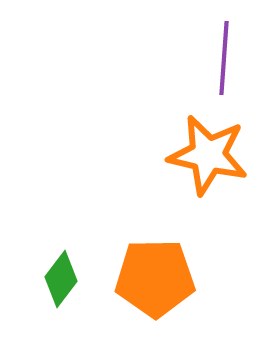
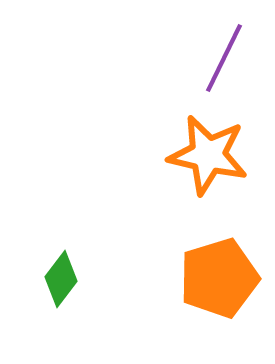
purple line: rotated 22 degrees clockwise
orange pentagon: moved 64 px right; rotated 16 degrees counterclockwise
